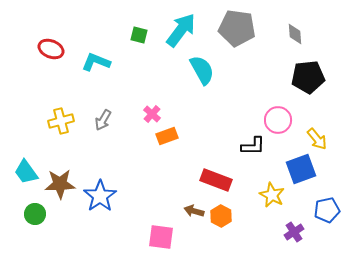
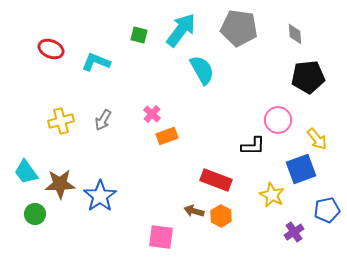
gray pentagon: moved 2 px right
